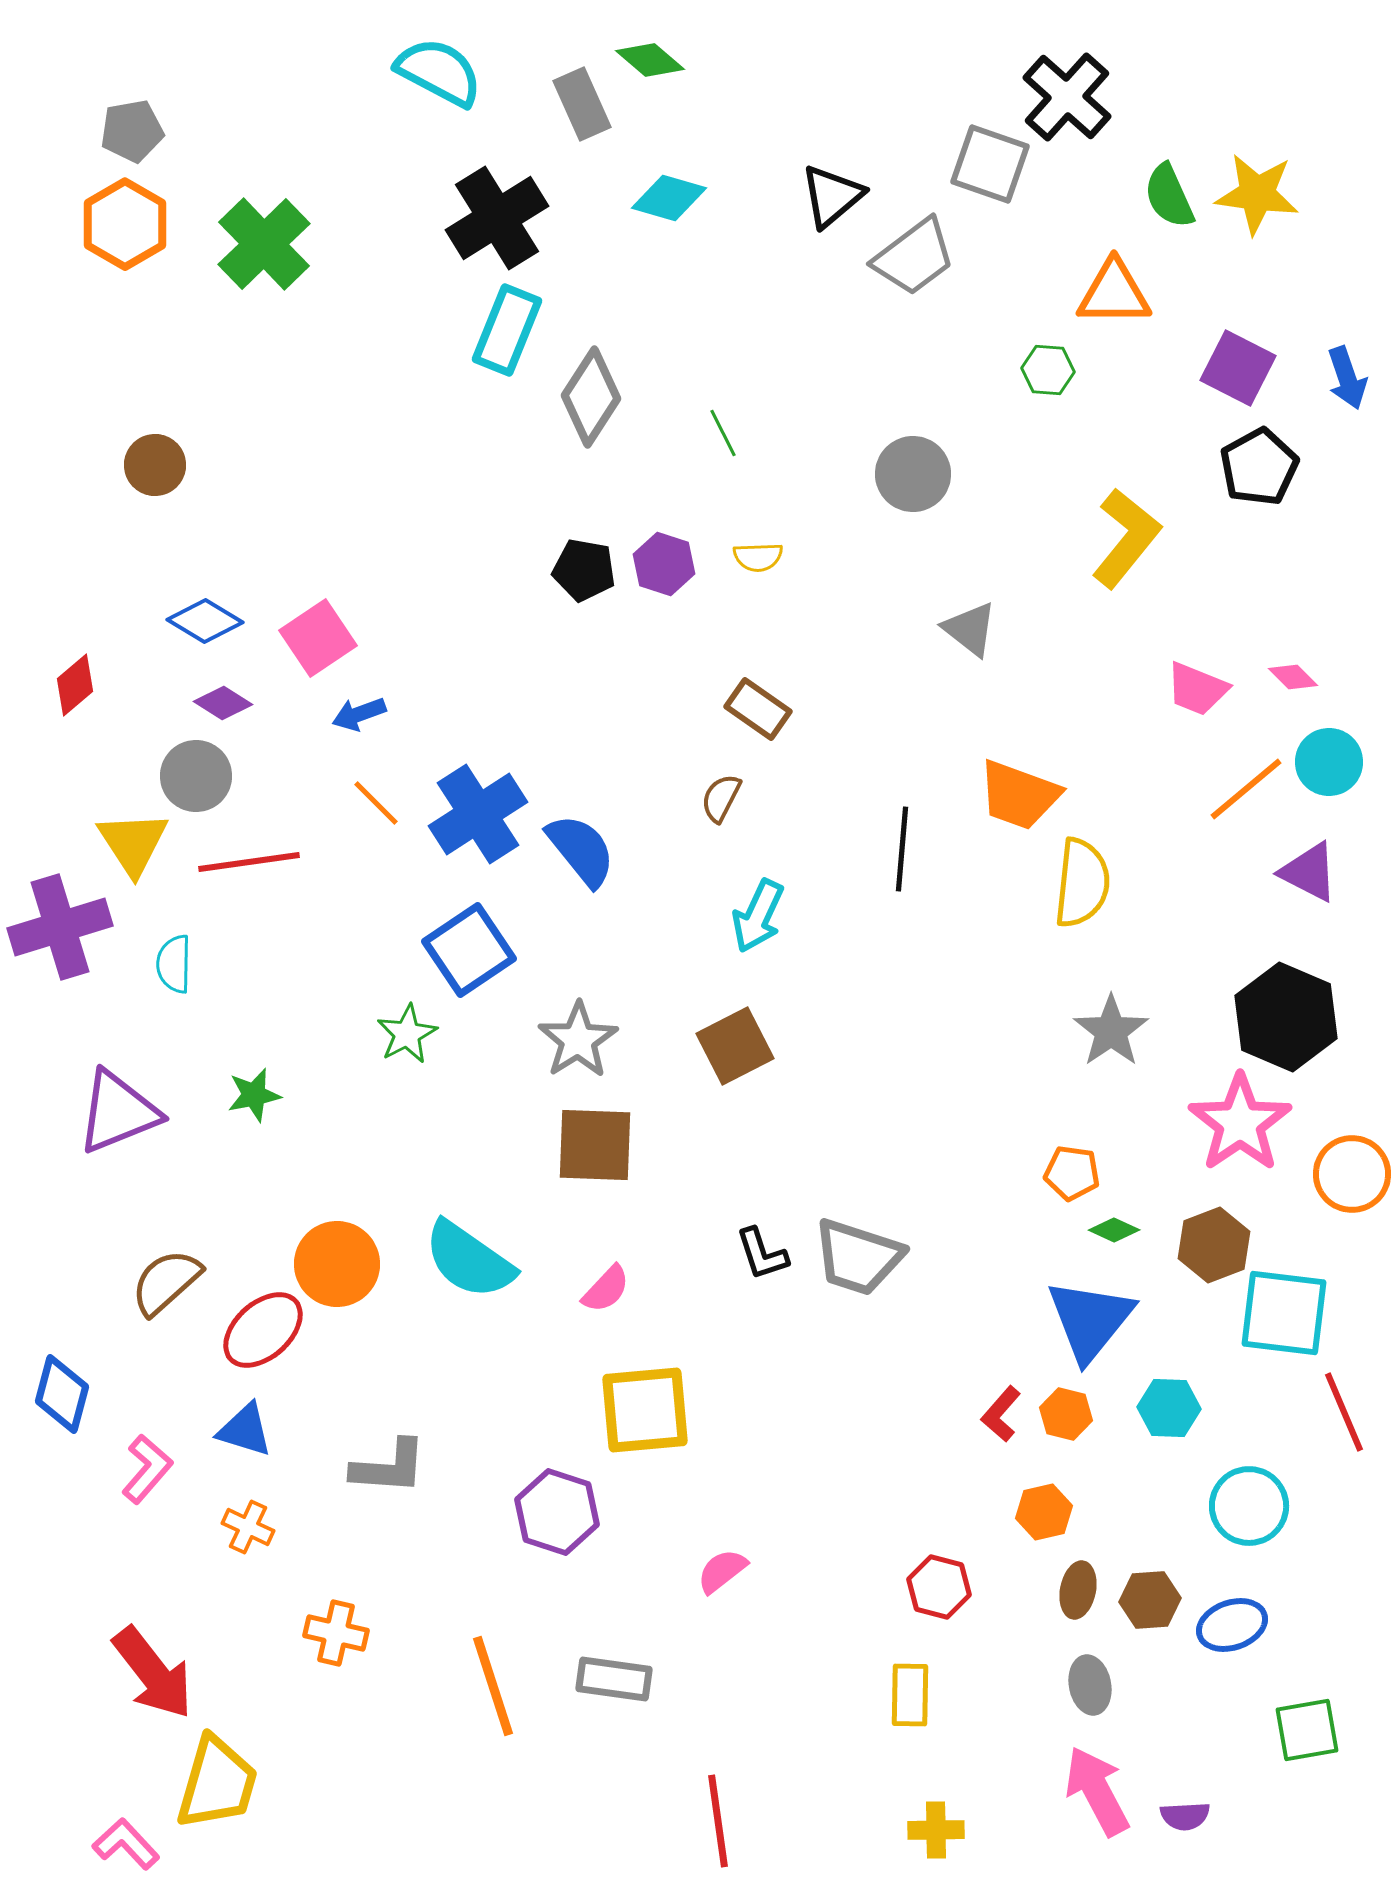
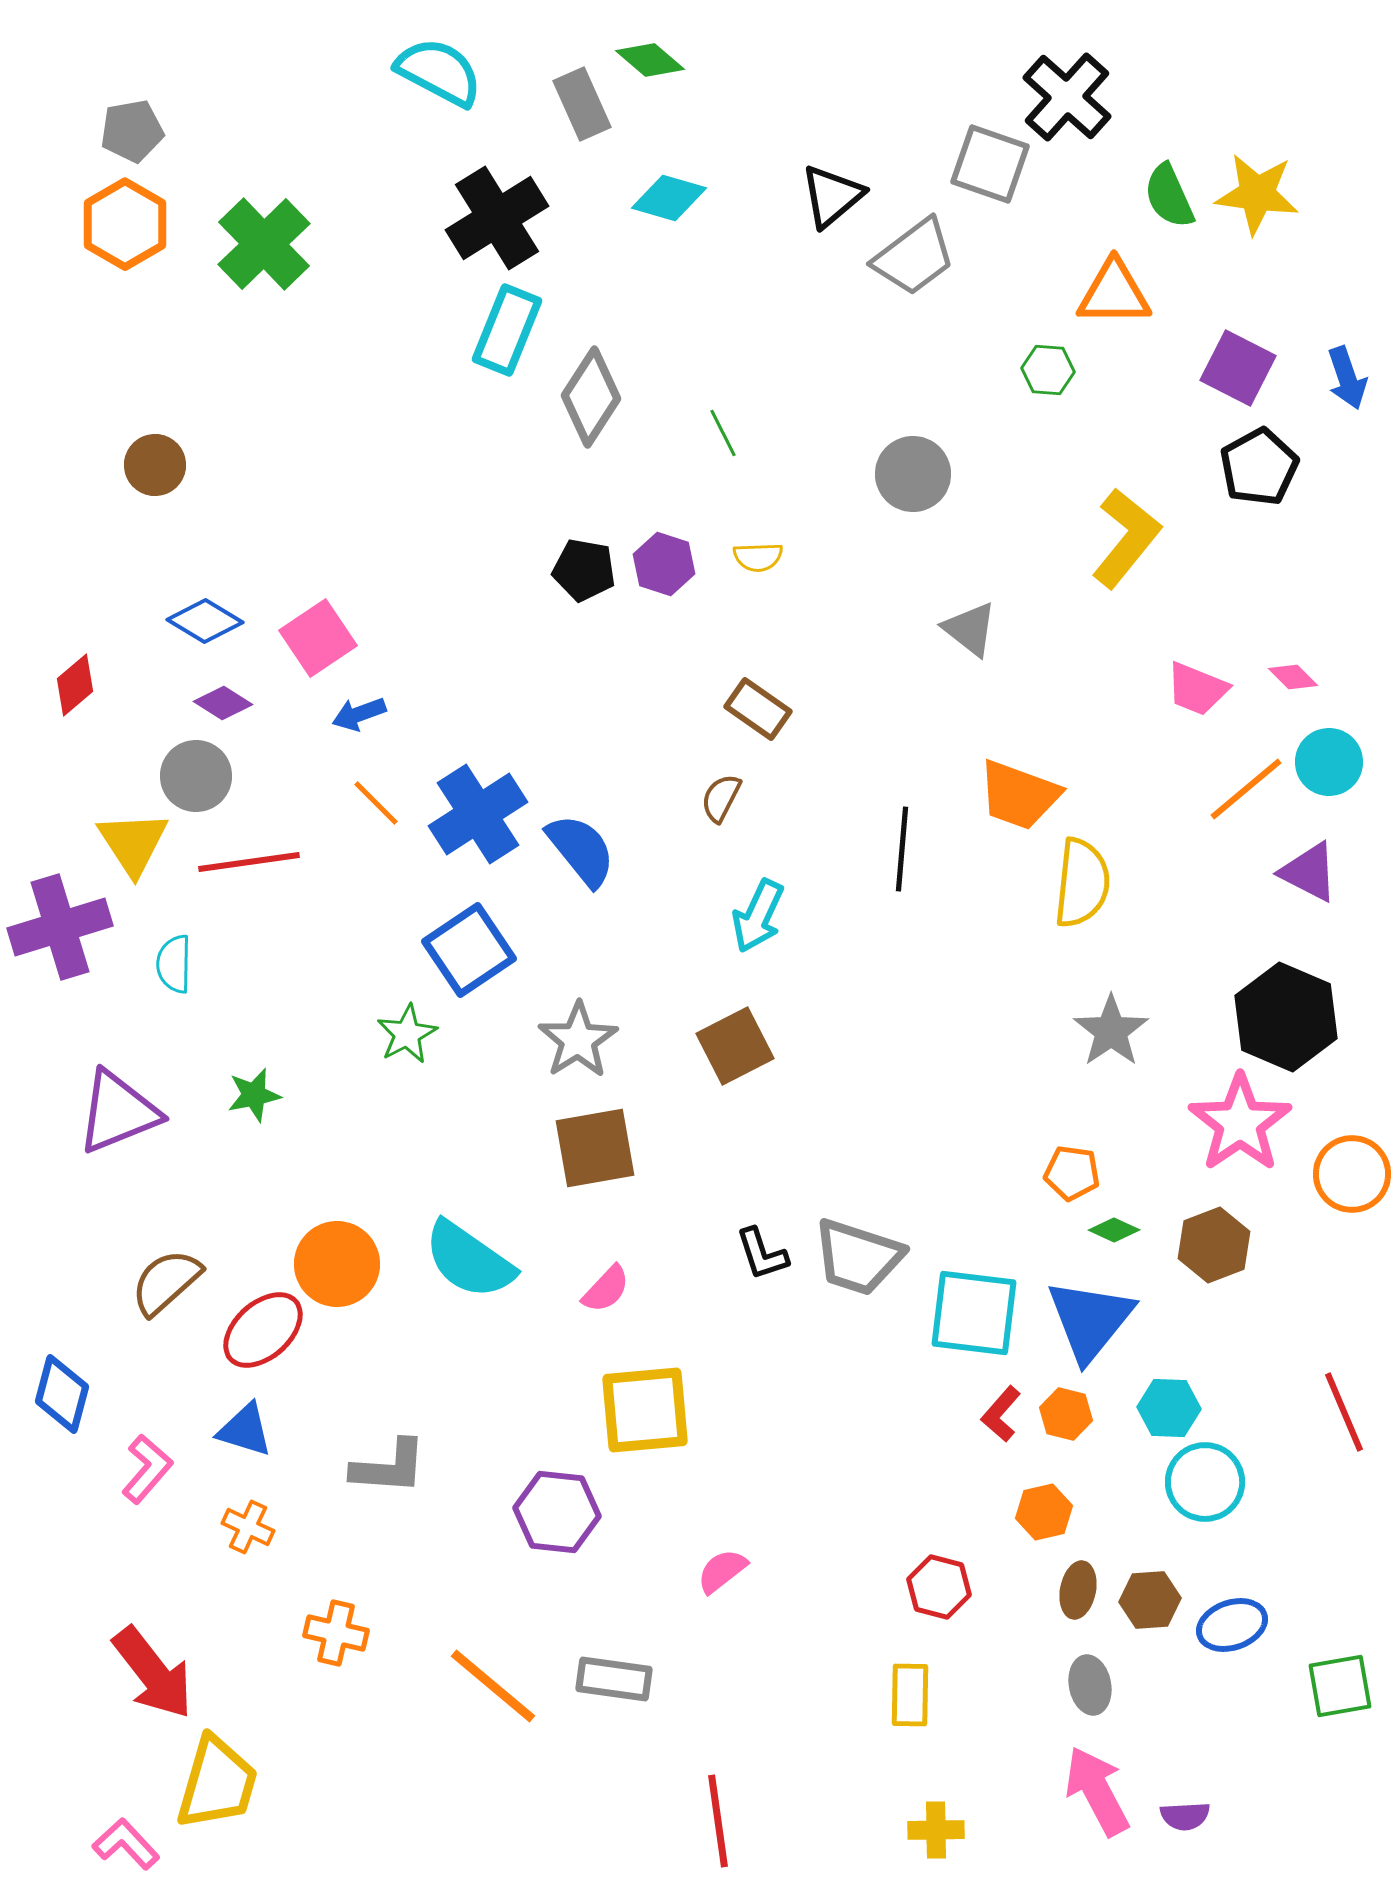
brown square at (595, 1145): moved 3 px down; rotated 12 degrees counterclockwise
cyan square at (1284, 1313): moved 310 px left
cyan circle at (1249, 1506): moved 44 px left, 24 px up
purple hexagon at (557, 1512): rotated 12 degrees counterclockwise
orange line at (493, 1686): rotated 32 degrees counterclockwise
green square at (1307, 1730): moved 33 px right, 44 px up
